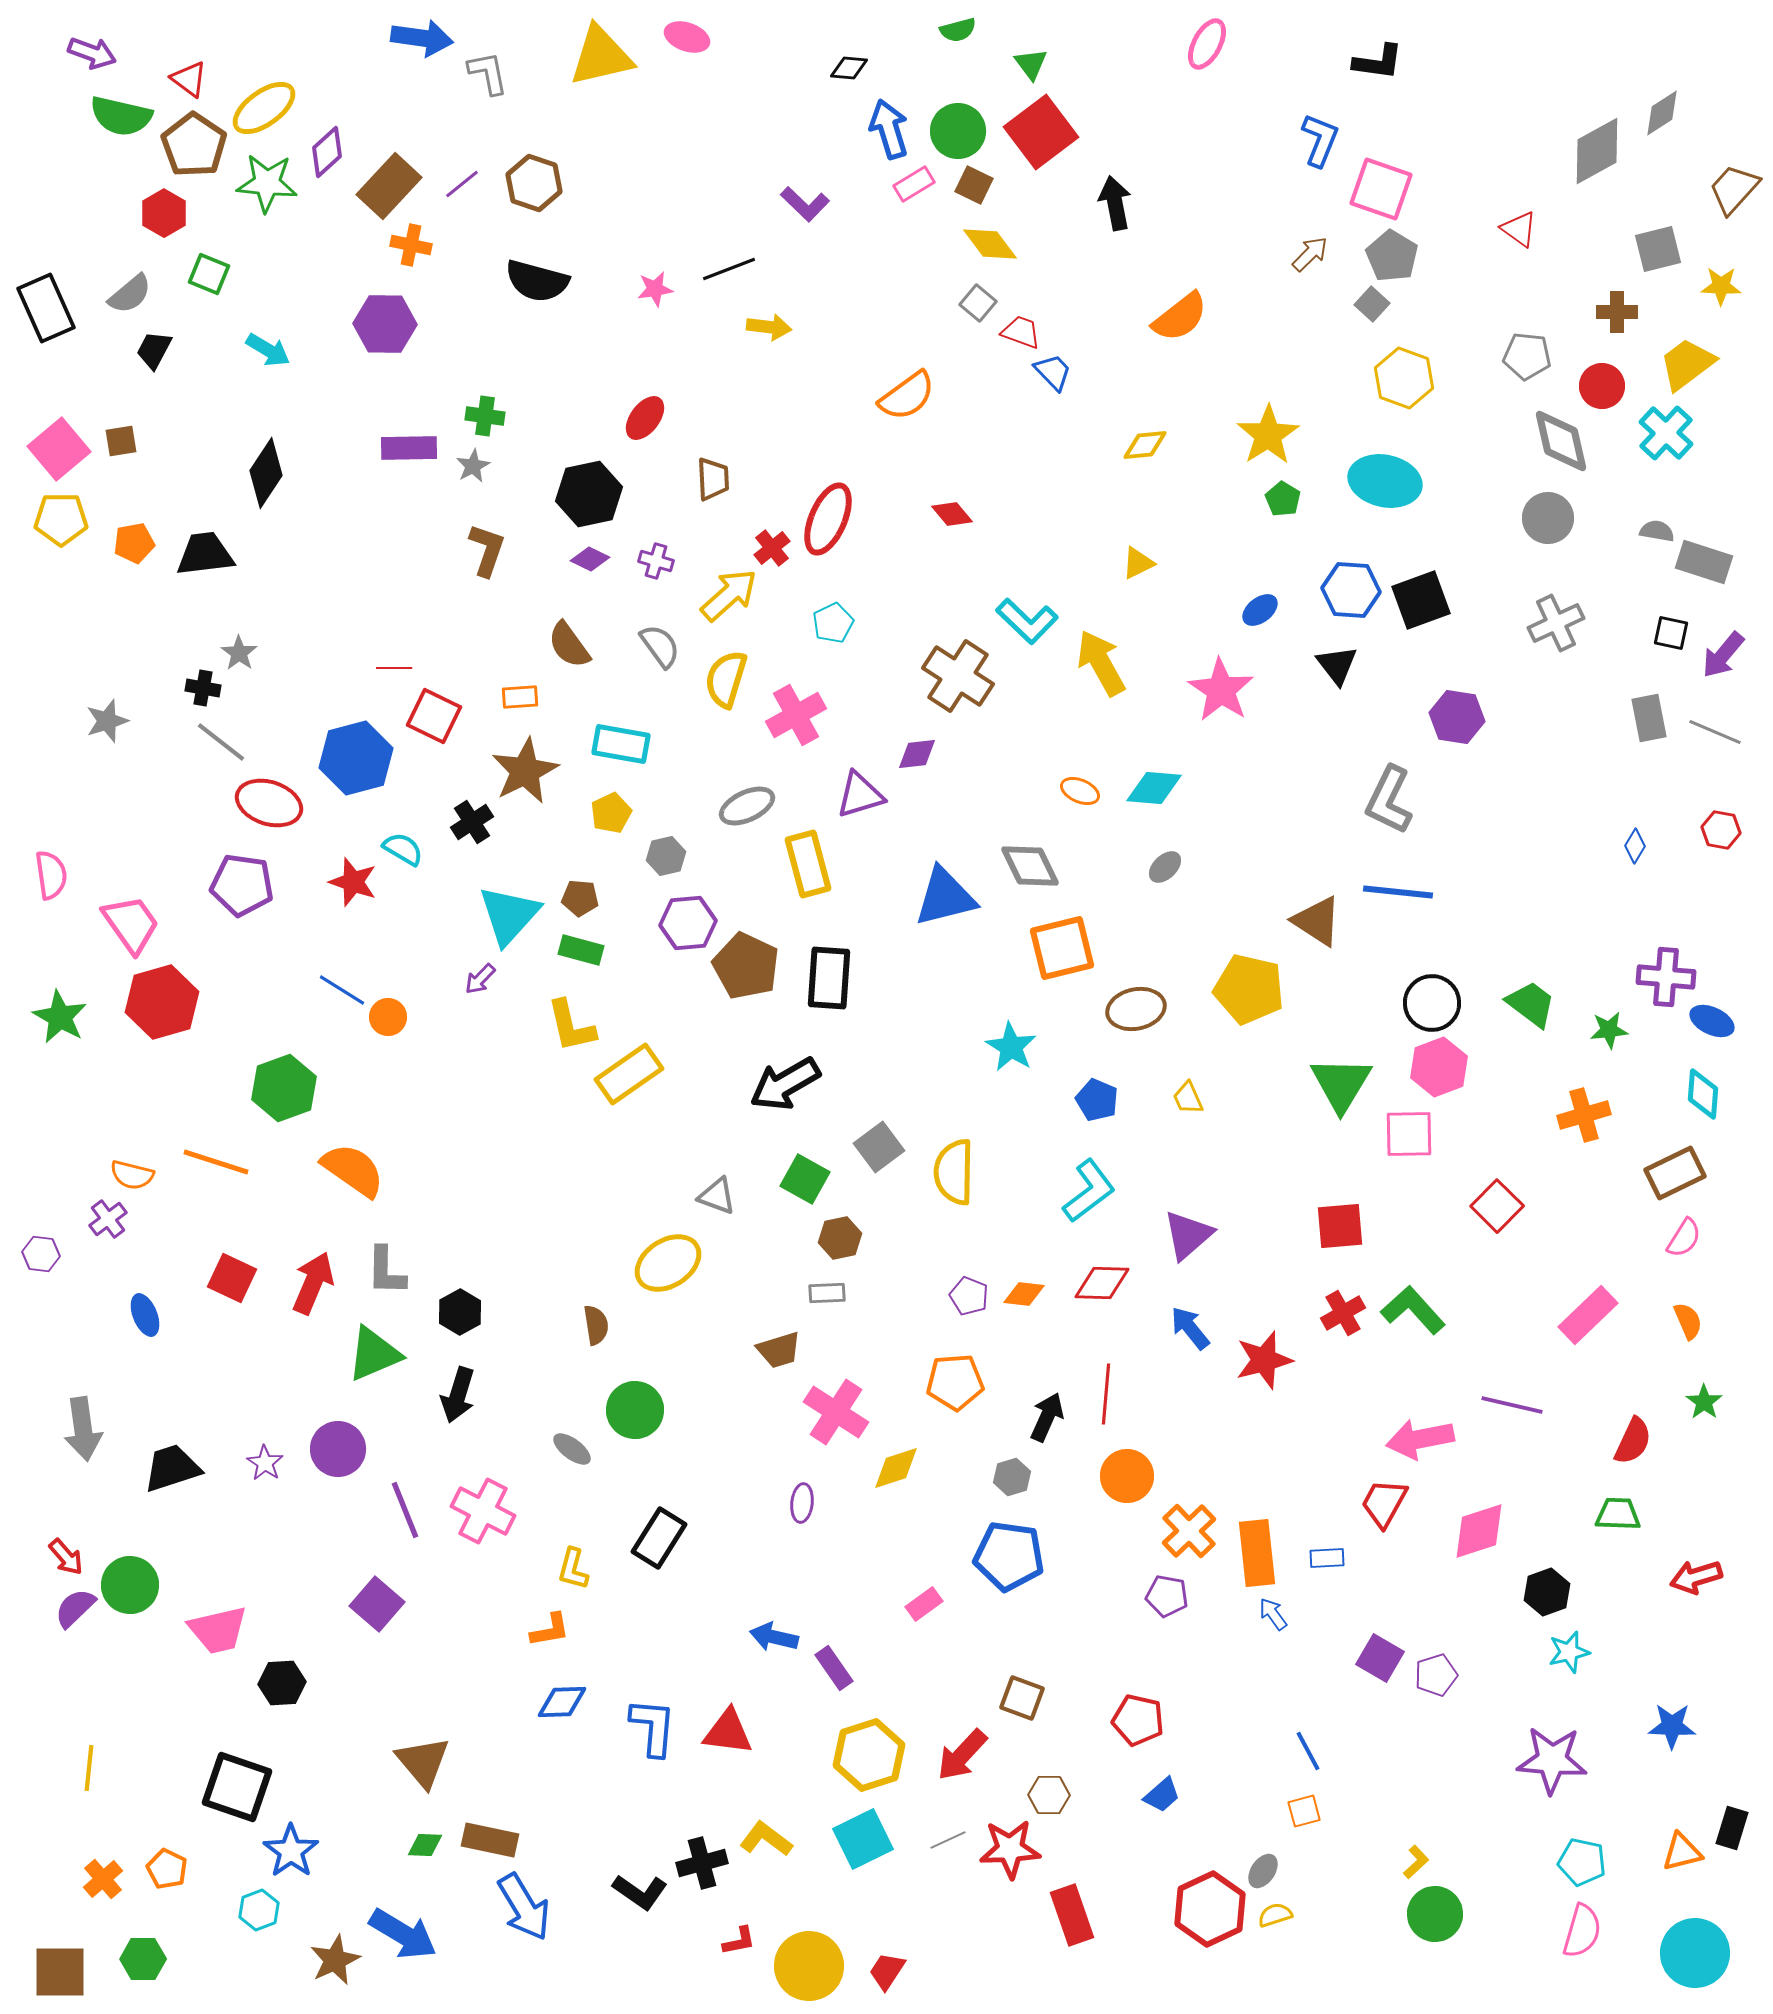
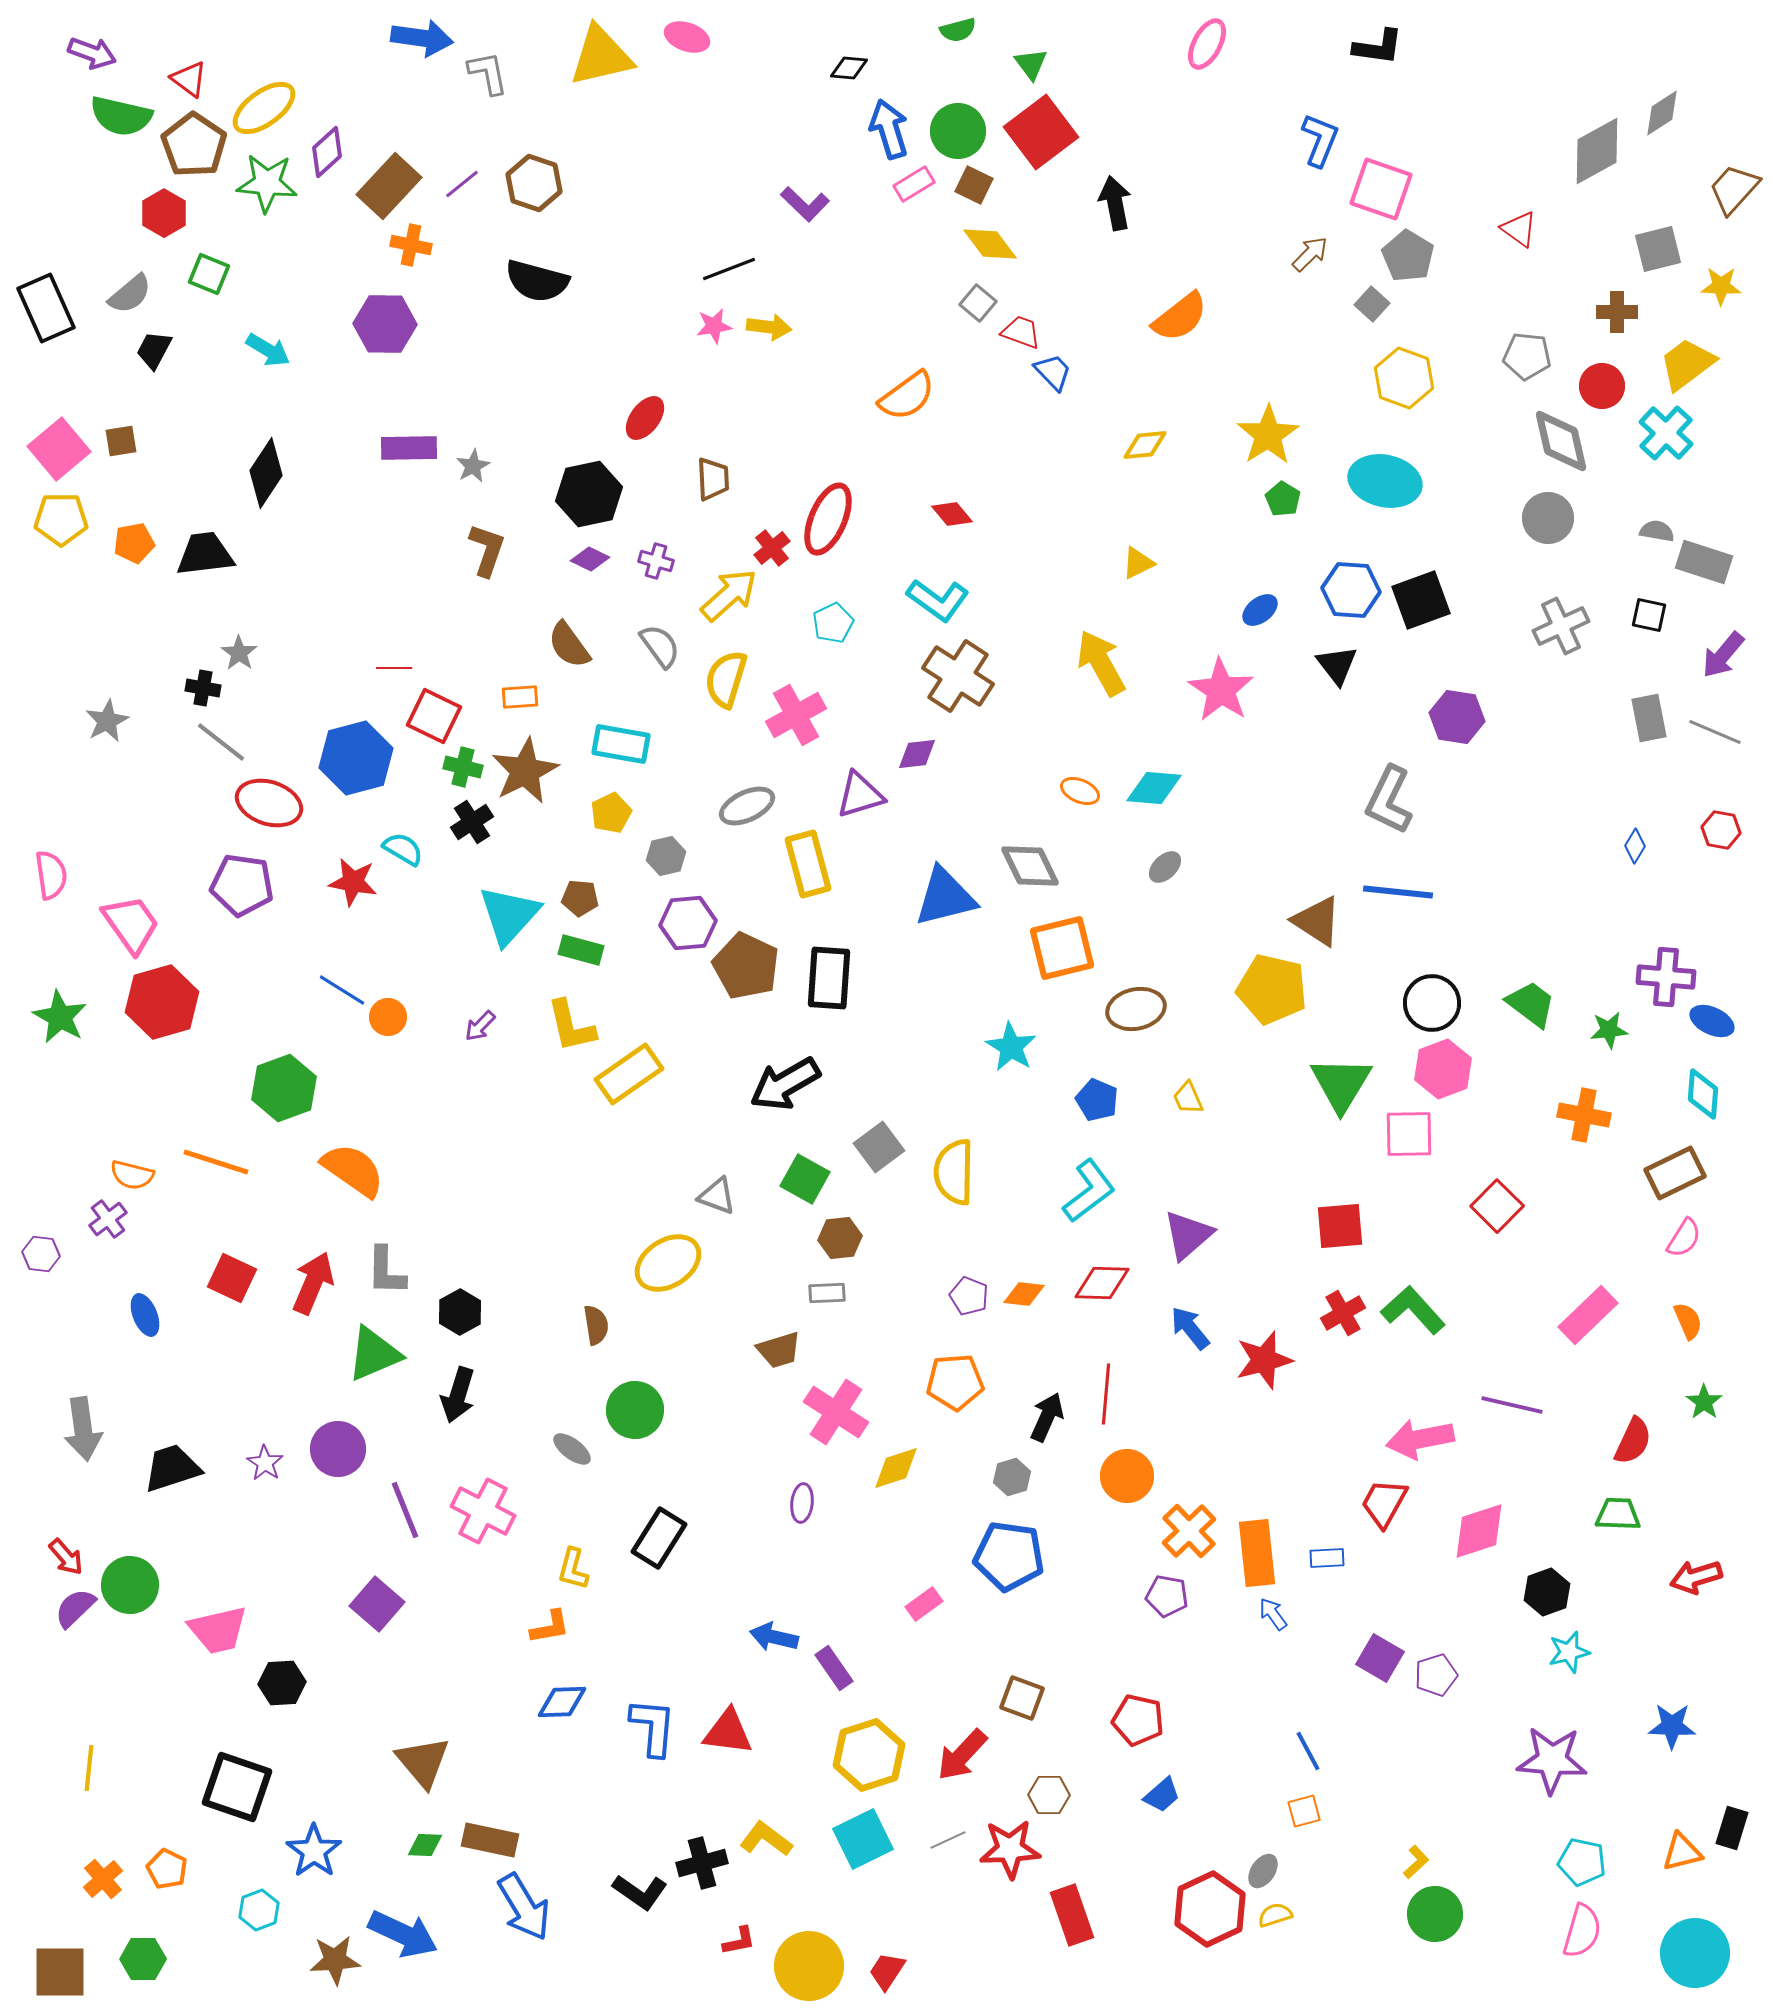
black L-shape at (1378, 62): moved 15 px up
gray pentagon at (1392, 256): moved 16 px right
pink star at (655, 289): moved 59 px right, 37 px down
green cross at (485, 416): moved 22 px left, 351 px down; rotated 6 degrees clockwise
cyan L-shape at (1027, 621): moved 89 px left, 21 px up; rotated 8 degrees counterclockwise
gray cross at (1556, 623): moved 5 px right, 3 px down
black square at (1671, 633): moved 22 px left, 18 px up
gray star at (107, 721): rotated 9 degrees counterclockwise
red star at (353, 882): rotated 9 degrees counterclockwise
purple arrow at (480, 979): moved 47 px down
yellow pentagon at (1249, 989): moved 23 px right
pink hexagon at (1439, 1067): moved 4 px right, 2 px down
orange cross at (1584, 1115): rotated 27 degrees clockwise
brown hexagon at (840, 1238): rotated 6 degrees clockwise
orange L-shape at (550, 1630): moved 3 px up
blue star at (291, 1851): moved 23 px right
blue arrow at (403, 1934): rotated 6 degrees counterclockwise
brown star at (335, 1960): rotated 21 degrees clockwise
